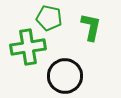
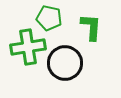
green L-shape: rotated 8 degrees counterclockwise
black circle: moved 13 px up
